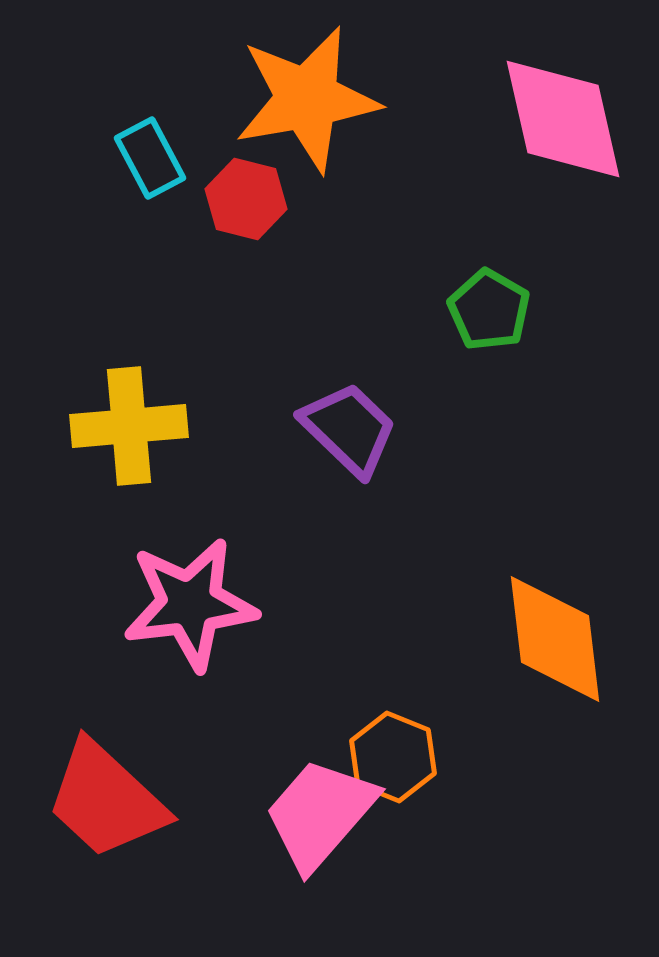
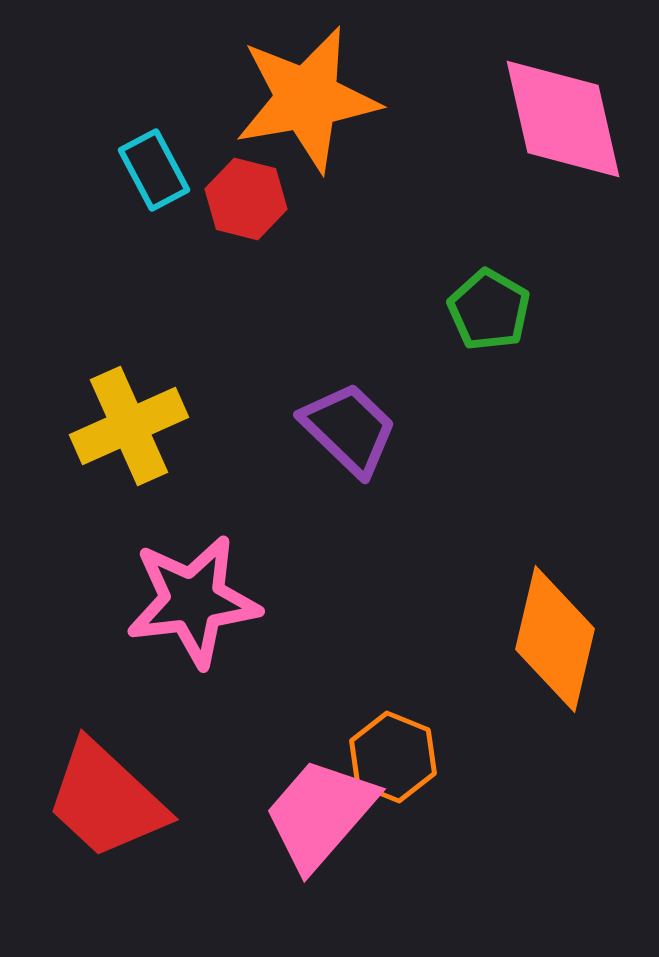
cyan rectangle: moved 4 px right, 12 px down
yellow cross: rotated 19 degrees counterclockwise
pink star: moved 3 px right, 3 px up
orange diamond: rotated 20 degrees clockwise
